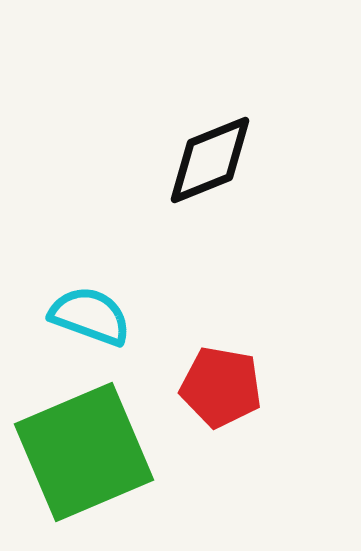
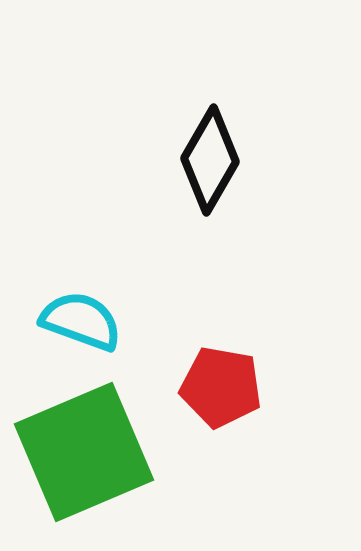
black diamond: rotated 38 degrees counterclockwise
cyan semicircle: moved 9 px left, 5 px down
